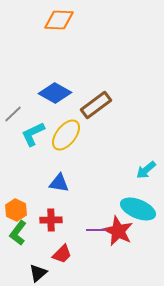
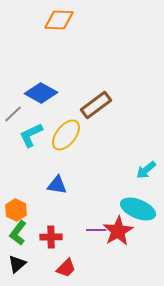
blue diamond: moved 14 px left
cyan L-shape: moved 2 px left, 1 px down
blue triangle: moved 2 px left, 2 px down
red cross: moved 17 px down
red star: rotated 16 degrees clockwise
red trapezoid: moved 4 px right, 14 px down
black triangle: moved 21 px left, 9 px up
